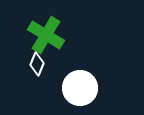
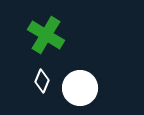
white diamond: moved 5 px right, 17 px down
